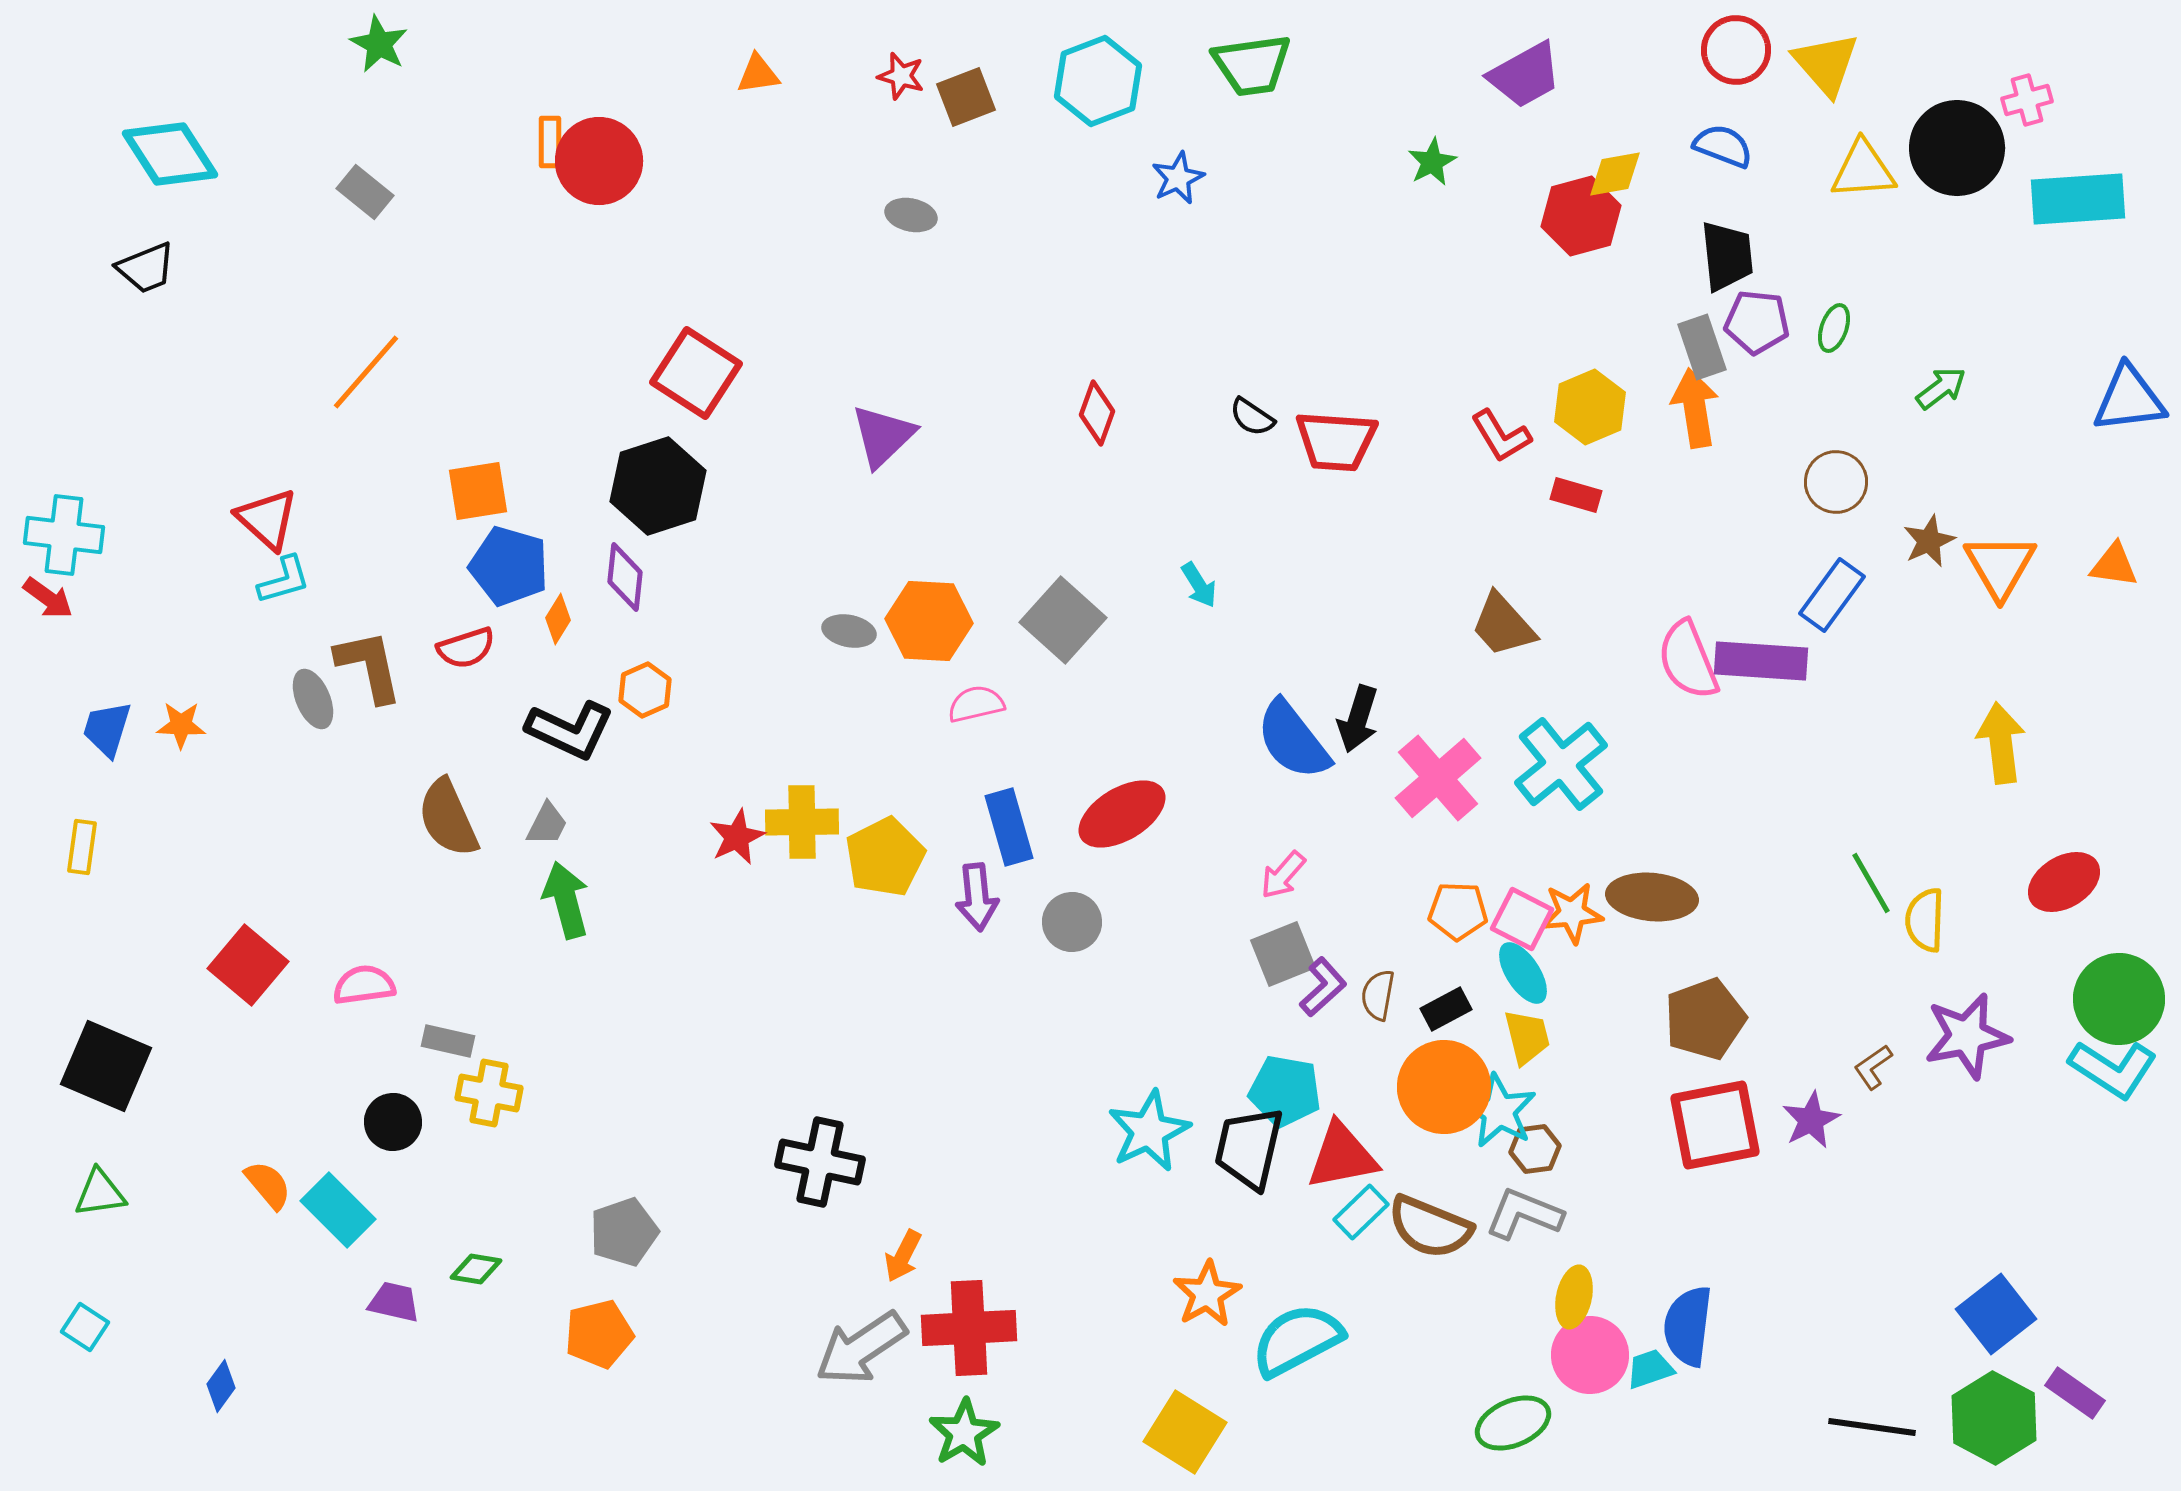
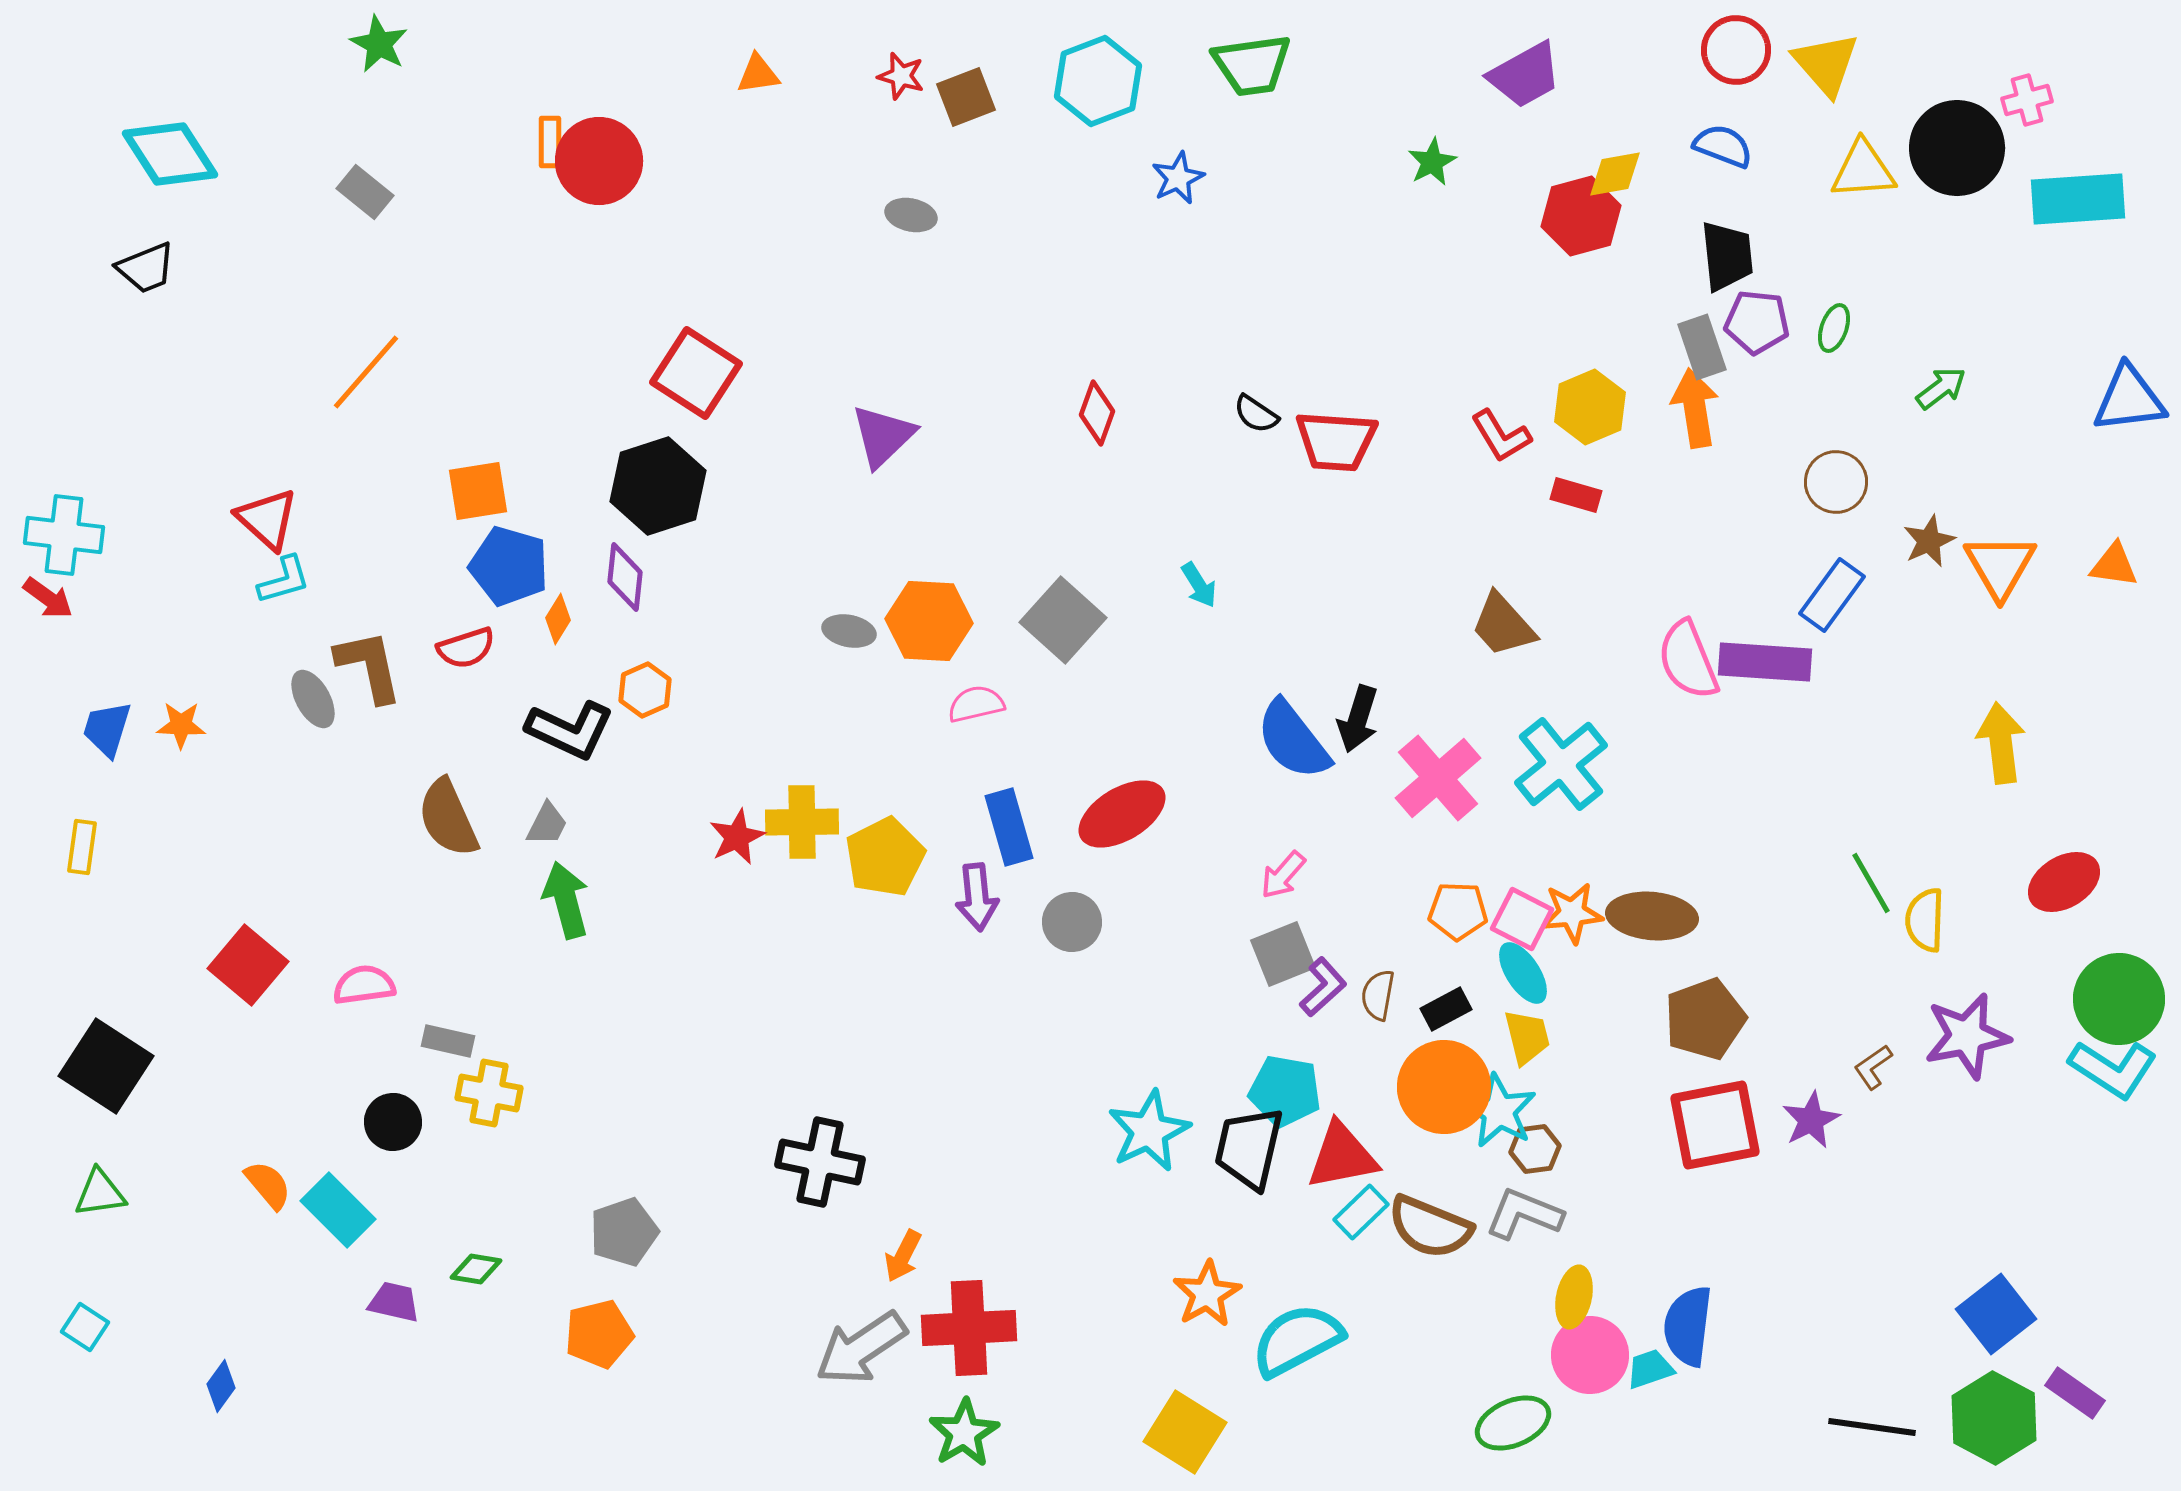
black semicircle at (1252, 417): moved 4 px right, 3 px up
purple rectangle at (1761, 661): moved 4 px right, 1 px down
gray ellipse at (313, 699): rotated 6 degrees counterclockwise
brown ellipse at (1652, 897): moved 19 px down
black square at (106, 1066): rotated 10 degrees clockwise
